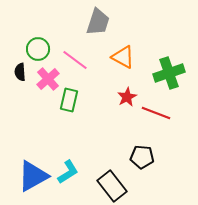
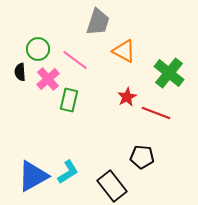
orange triangle: moved 1 px right, 6 px up
green cross: rotated 32 degrees counterclockwise
